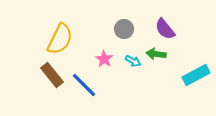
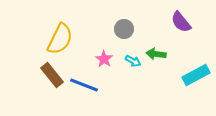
purple semicircle: moved 16 px right, 7 px up
blue line: rotated 24 degrees counterclockwise
